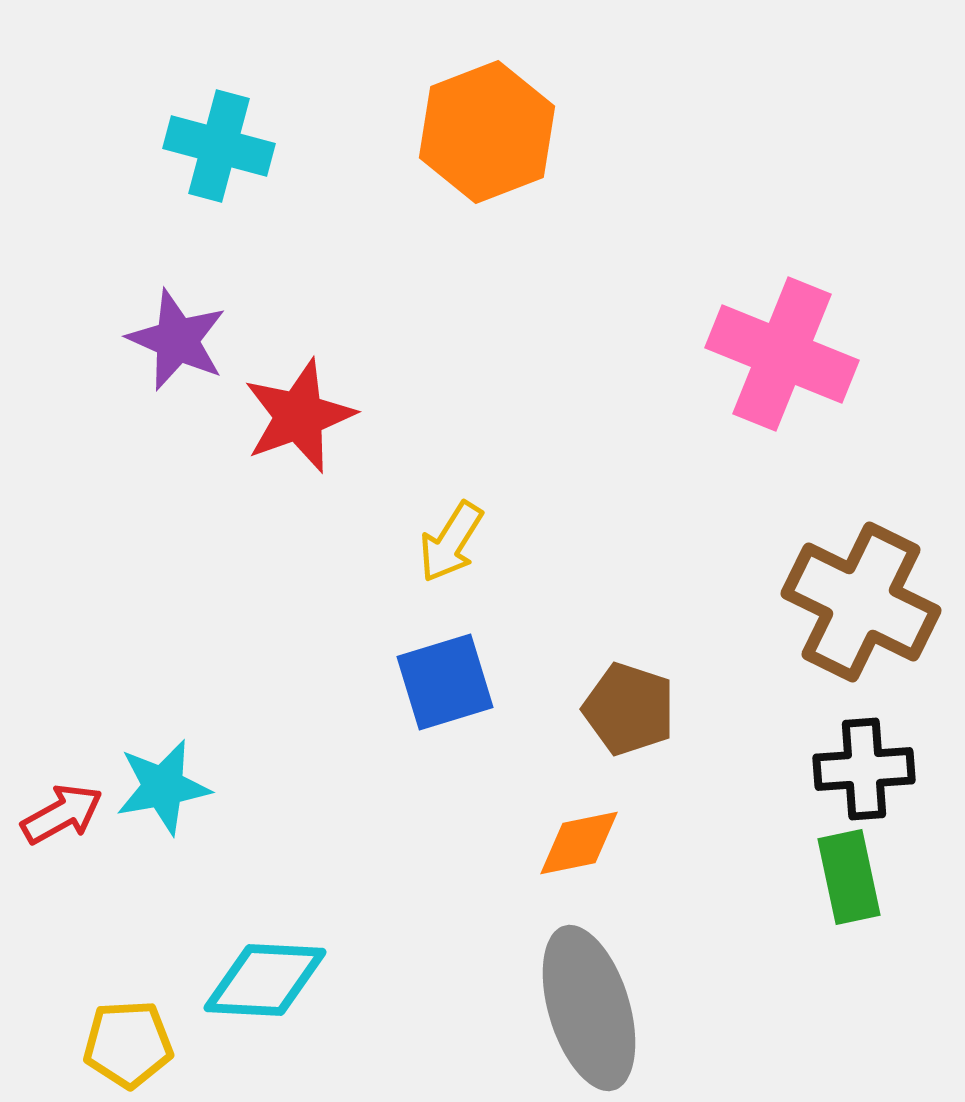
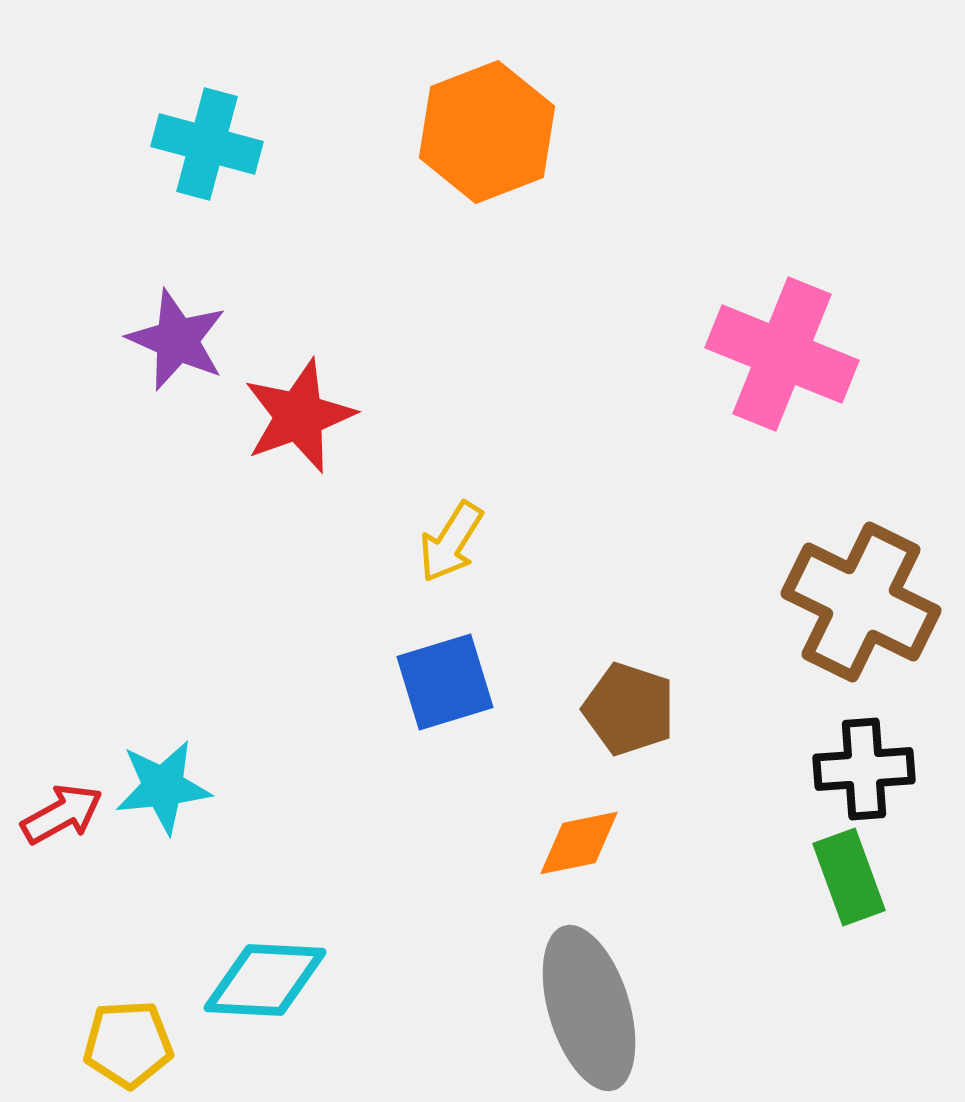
cyan cross: moved 12 px left, 2 px up
cyan star: rotated 4 degrees clockwise
green rectangle: rotated 8 degrees counterclockwise
